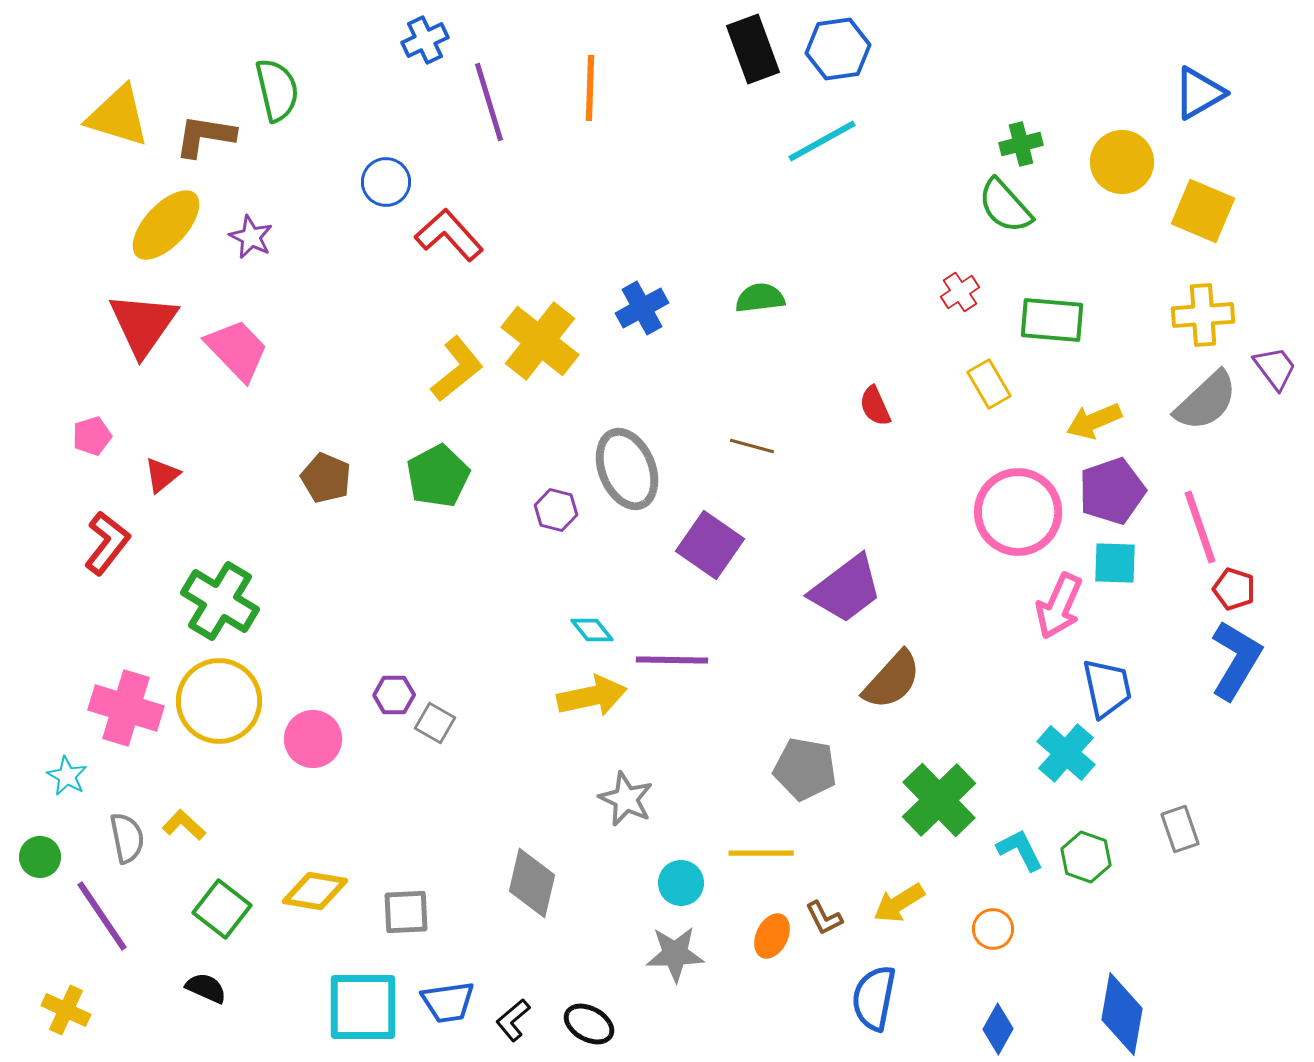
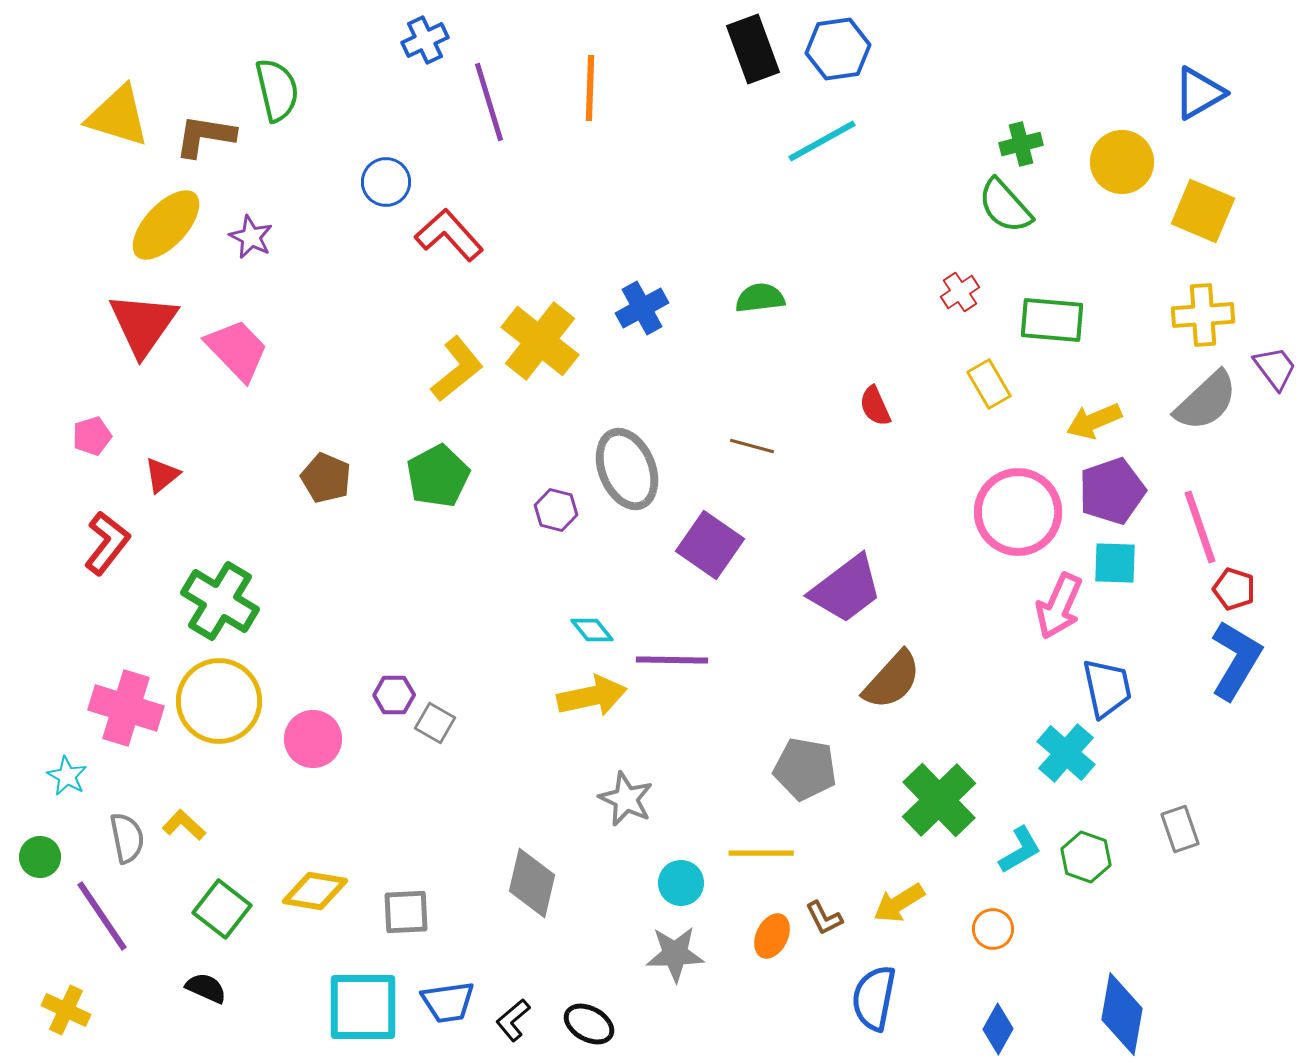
cyan L-shape at (1020, 850): rotated 87 degrees clockwise
